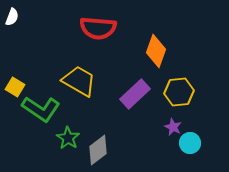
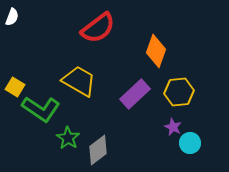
red semicircle: rotated 42 degrees counterclockwise
